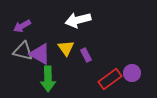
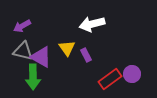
white arrow: moved 14 px right, 4 px down
yellow triangle: moved 1 px right
purple triangle: moved 1 px right, 3 px down
purple circle: moved 1 px down
green arrow: moved 15 px left, 2 px up
